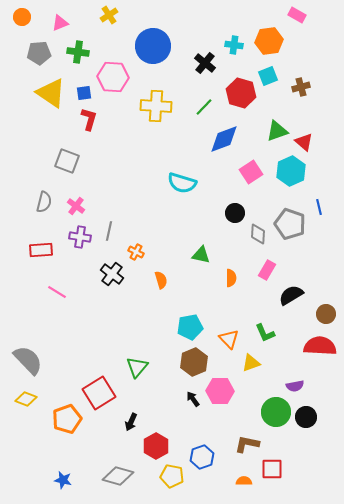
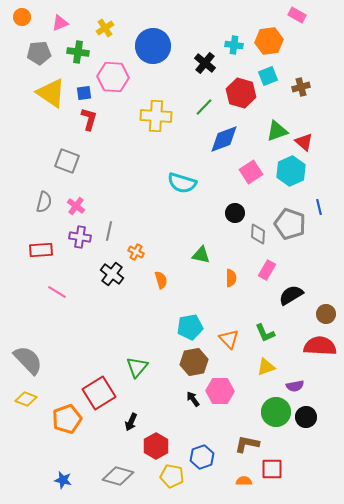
yellow cross at (109, 15): moved 4 px left, 13 px down
yellow cross at (156, 106): moved 10 px down
brown hexagon at (194, 362): rotated 12 degrees clockwise
yellow triangle at (251, 363): moved 15 px right, 4 px down
